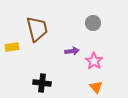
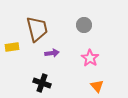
gray circle: moved 9 px left, 2 px down
purple arrow: moved 20 px left, 2 px down
pink star: moved 4 px left, 3 px up
black cross: rotated 12 degrees clockwise
orange triangle: moved 1 px right, 1 px up
